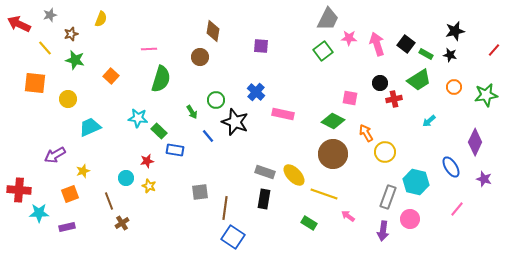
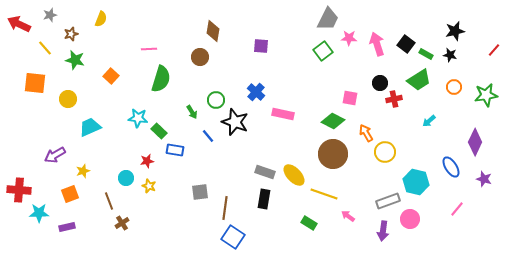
gray rectangle at (388, 197): moved 4 px down; rotated 50 degrees clockwise
